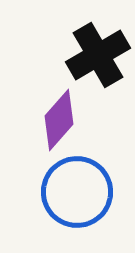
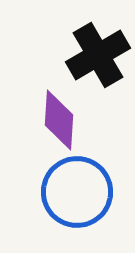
purple diamond: rotated 38 degrees counterclockwise
